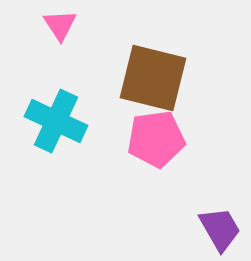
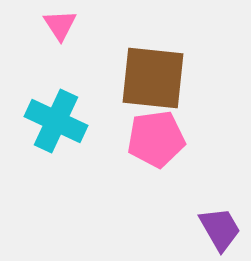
brown square: rotated 8 degrees counterclockwise
